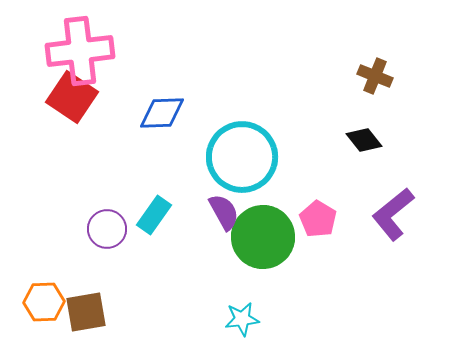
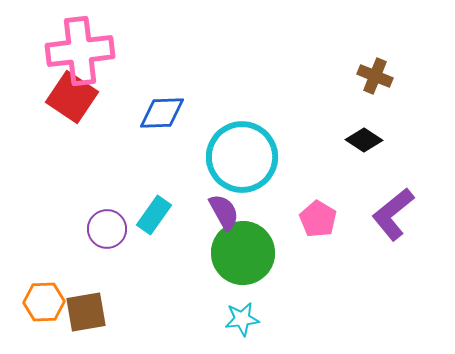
black diamond: rotated 18 degrees counterclockwise
green circle: moved 20 px left, 16 px down
